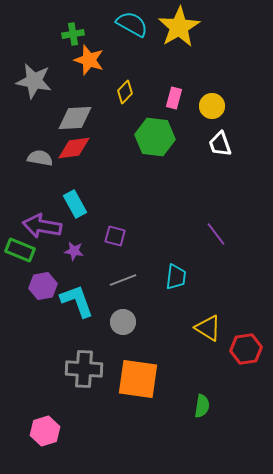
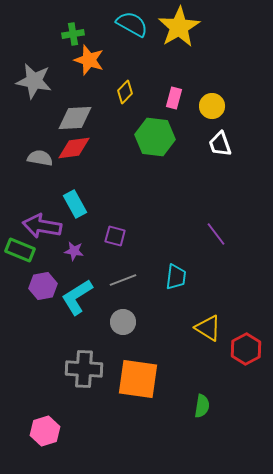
cyan L-shape: moved 4 px up; rotated 102 degrees counterclockwise
red hexagon: rotated 20 degrees counterclockwise
